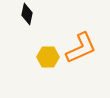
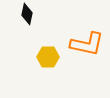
orange L-shape: moved 6 px right, 4 px up; rotated 36 degrees clockwise
